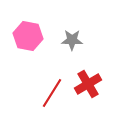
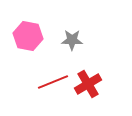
red line: moved 1 px right, 11 px up; rotated 36 degrees clockwise
